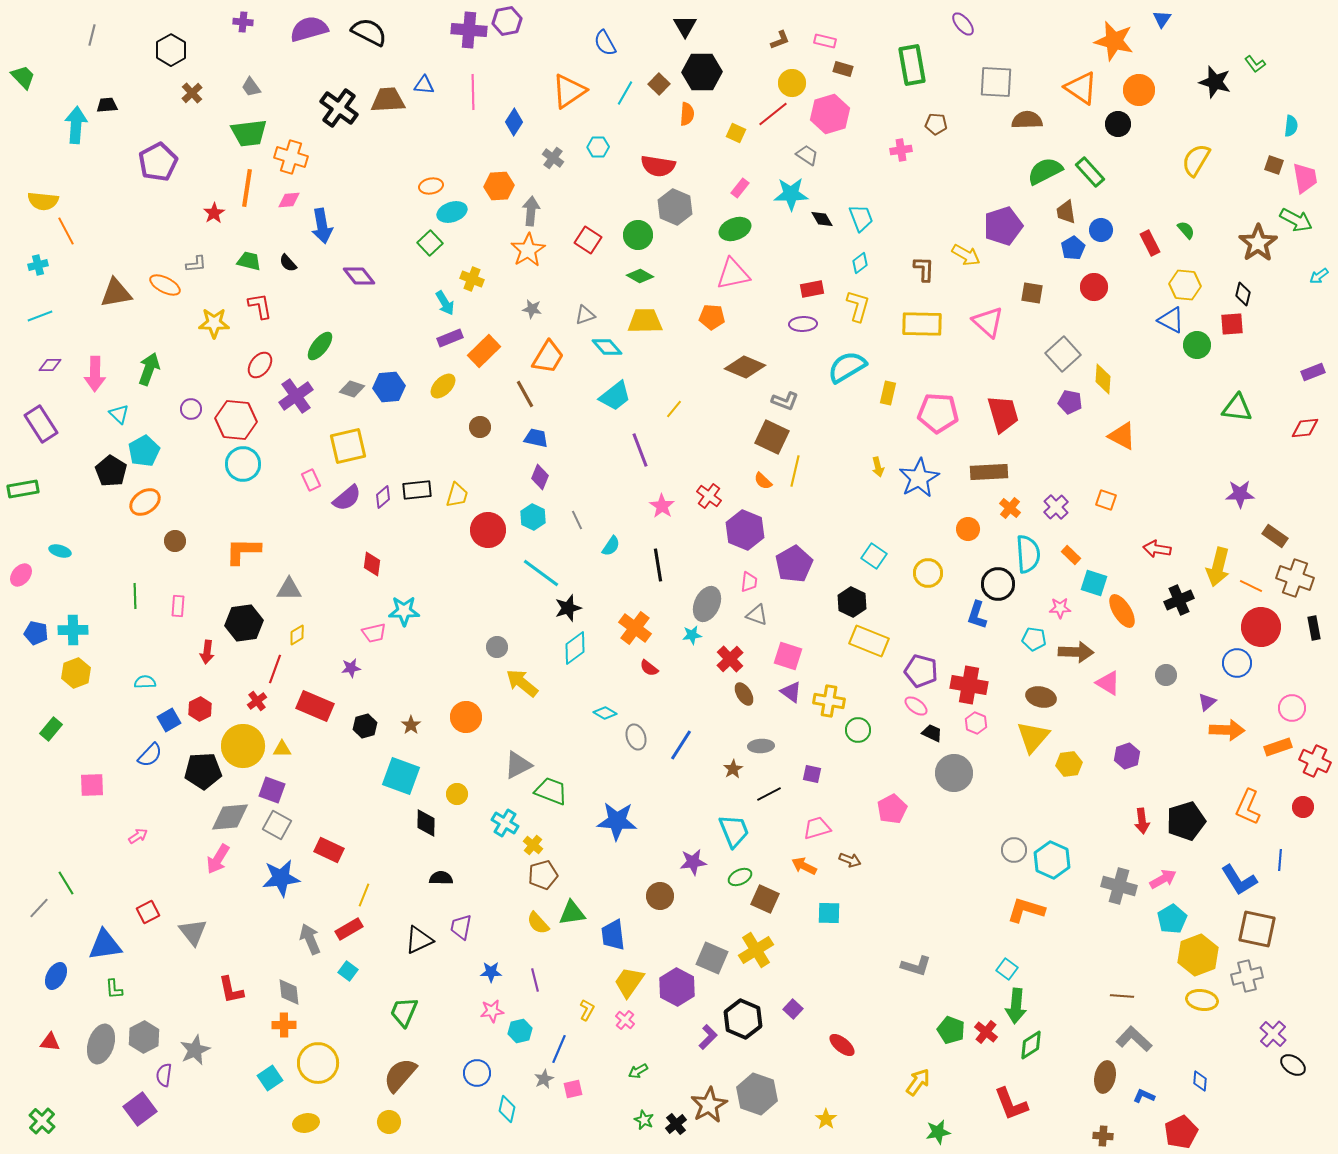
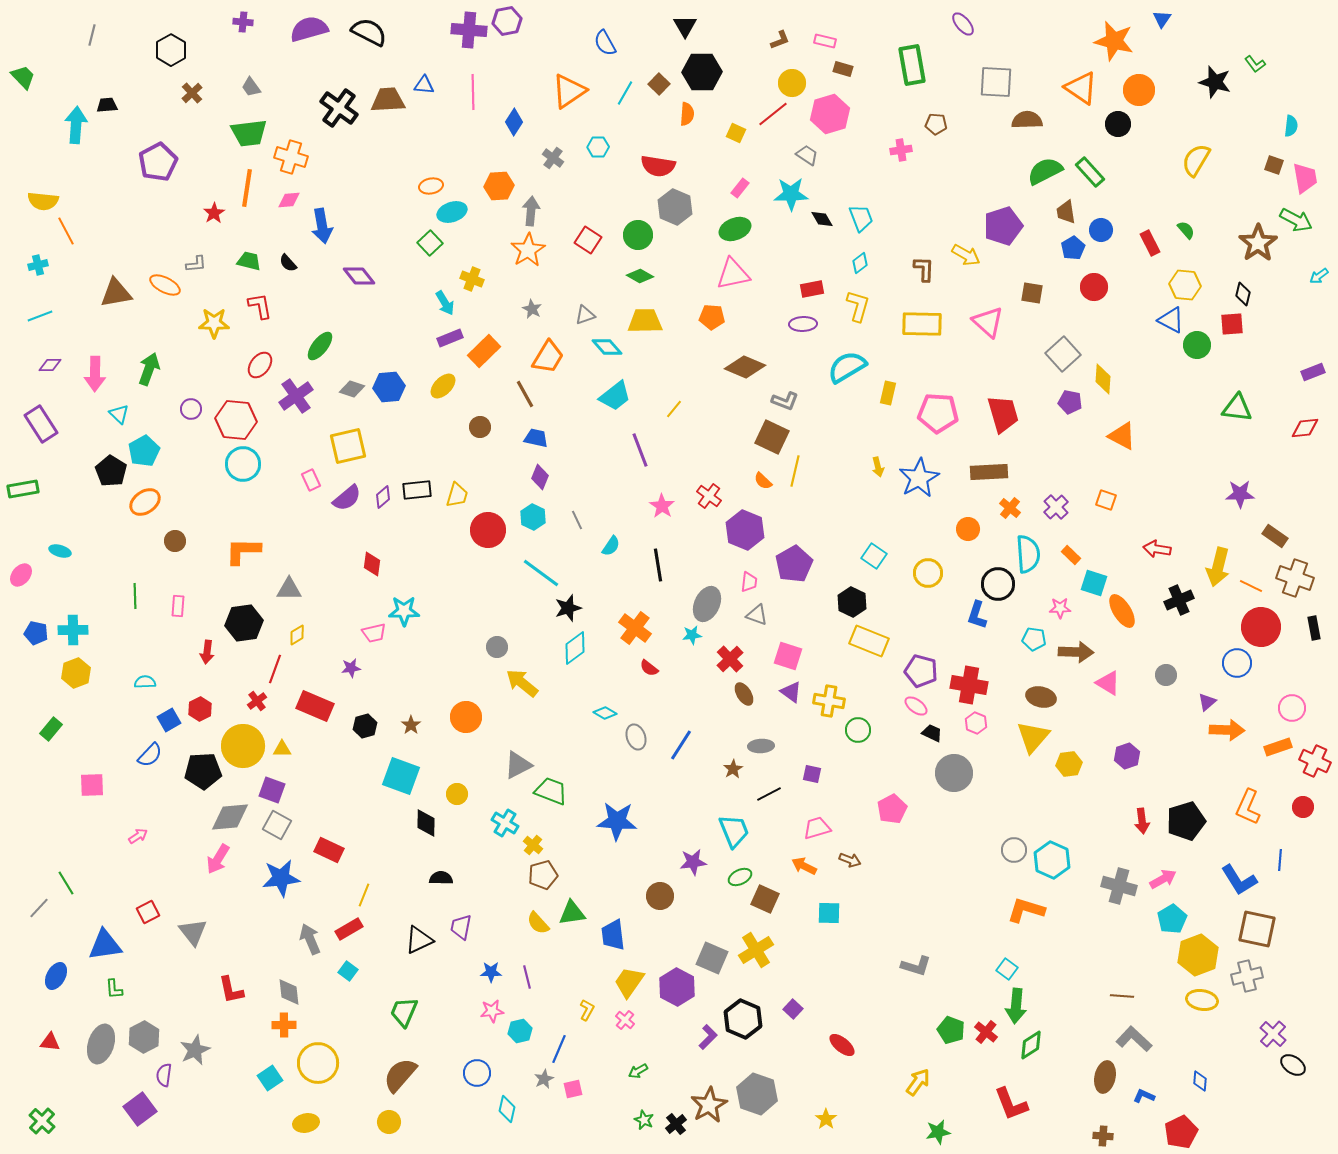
gray star at (532, 309): rotated 18 degrees clockwise
purple line at (535, 980): moved 8 px left, 3 px up
